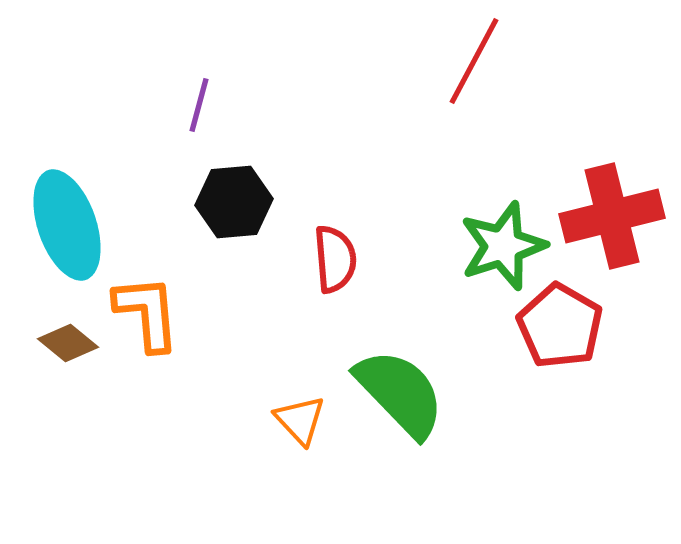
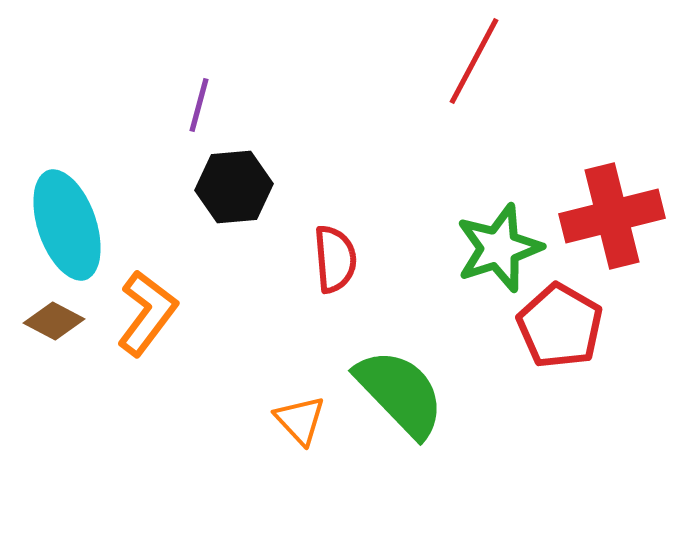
black hexagon: moved 15 px up
green star: moved 4 px left, 2 px down
orange L-shape: rotated 42 degrees clockwise
brown diamond: moved 14 px left, 22 px up; rotated 12 degrees counterclockwise
